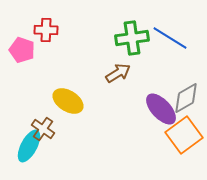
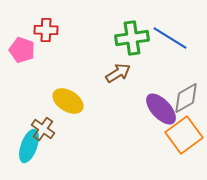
cyan ellipse: rotated 8 degrees counterclockwise
